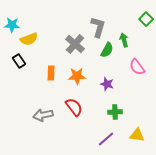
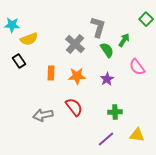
green arrow: rotated 48 degrees clockwise
green semicircle: rotated 63 degrees counterclockwise
purple star: moved 5 px up; rotated 24 degrees clockwise
